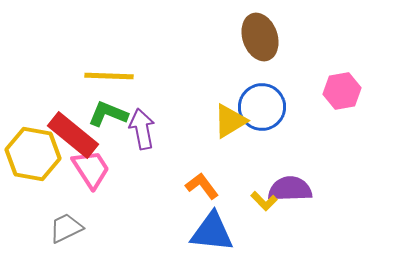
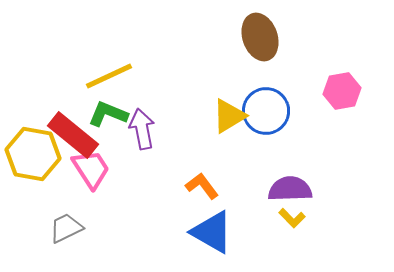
yellow line: rotated 27 degrees counterclockwise
blue circle: moved 4 px right, 4 px down
yellow triangle: moved 1 px left, 5 px up
yellow L-shape: moved 28 px right, 17 px down
blue triangle: rotated 24 degrees clockwise
